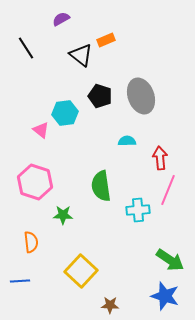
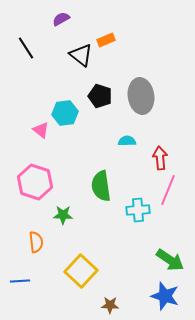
gray ellipse: rotated 12 degrees clockwise
orange semicircle: moved 5 px right
